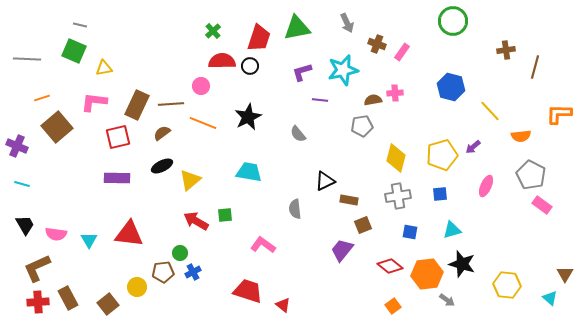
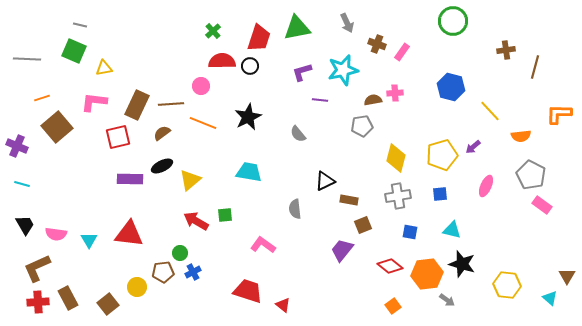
purple rectangle at (117, 178): moved 13 px right, 1 px down
cyan triangle at (452, 230): rotated 30 degrees clockwise
brown triangle at (565, 274): moved 2 px right, 2 px down
